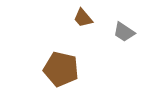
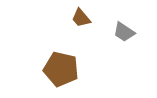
brown trapezoid: moved 2 px left
